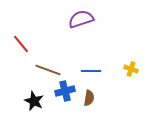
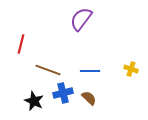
purple semicircle: rotated 35 degrees counterclockwise
red line: rotated 54 degrees clockwise
blue line: moved 1 px left
blue cross: moved 2 px left, 2 px down
brown semicircle: rotated 56 degrees counterclockwise
